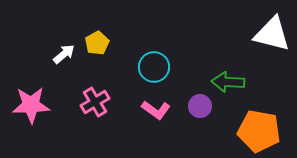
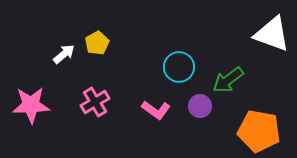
white triangle: rotated 6 degrees clockwise
cyan circle: moved 25 px right
green arrow: moved 2 px up; rotated 40 degrees counterclockwise
